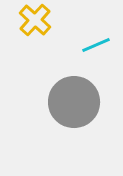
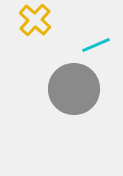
gray circle: moved 13 px up
